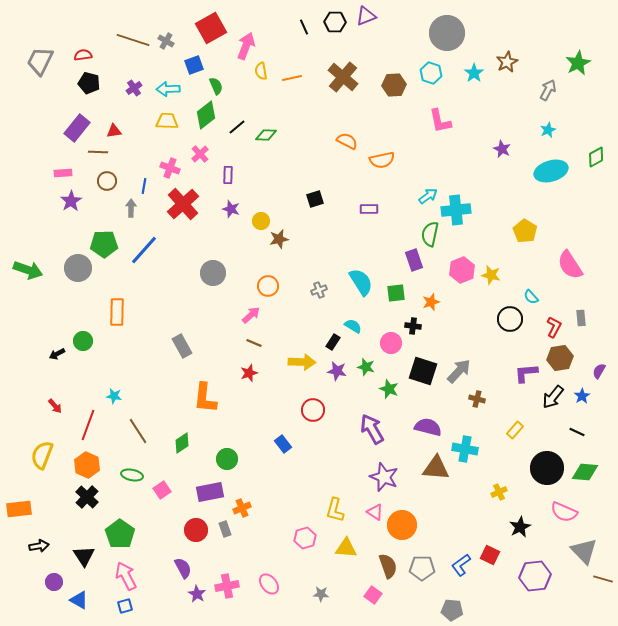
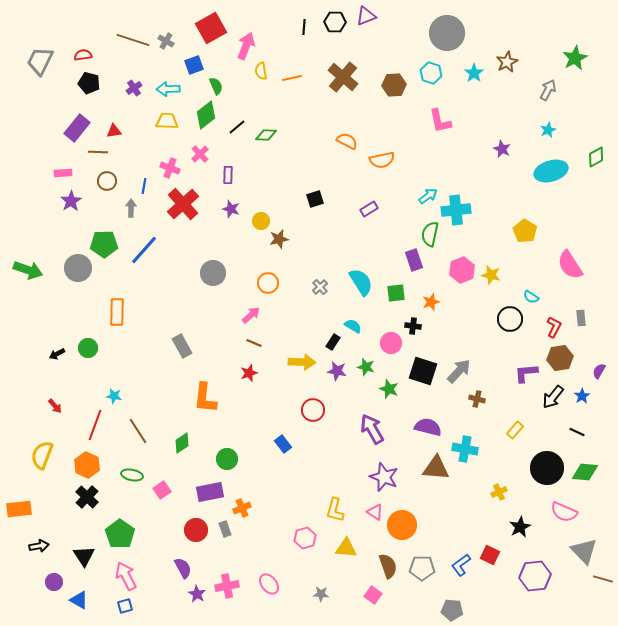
black line at (304, 27): rotated 28 degrees clockwise
green star at (578, 63): moved 3 px left, 5 px up
purple rectangle at (369, 209): rotated 30 degrees counterclockwise
orange circle at (268, 286): moved 3 px up
gray cross at (319, 290): moved 1 px right, 3 px up; rotated 21 degrees counterclockwise
cyan semicircle at (531, 297): rotated 14 degrees counterclockwise
green circle at (83, 341): moved 5 px right, 7 px down
red line at (88, 425): moved 7 px right
